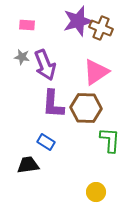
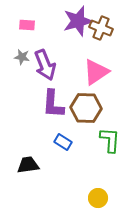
blue rectangle: moved 17 px right
yellow circle: moved 2 px right, 6 px down
